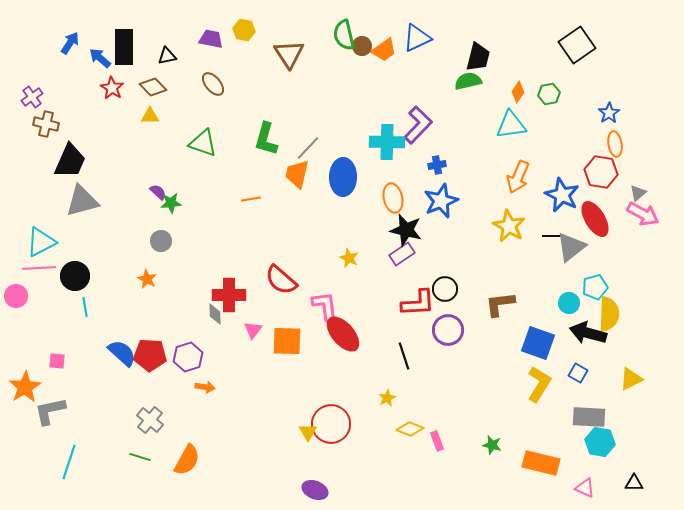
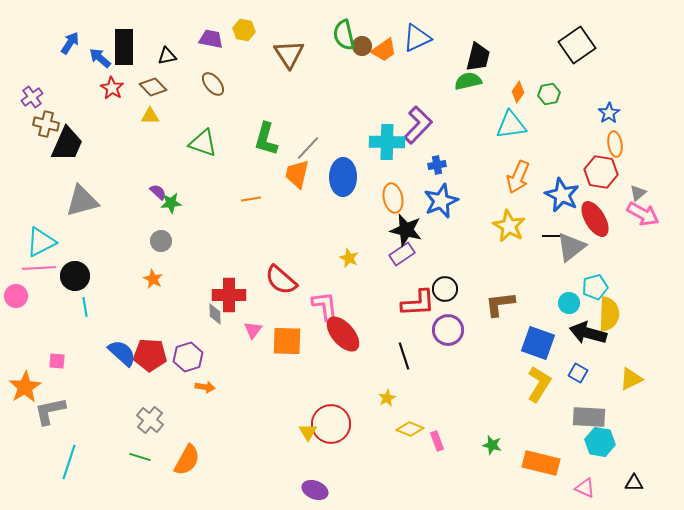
black trapezoid at (70, 161): moved 3 px left, 17 px up
orange star at (147, 279): moved 6 px right
